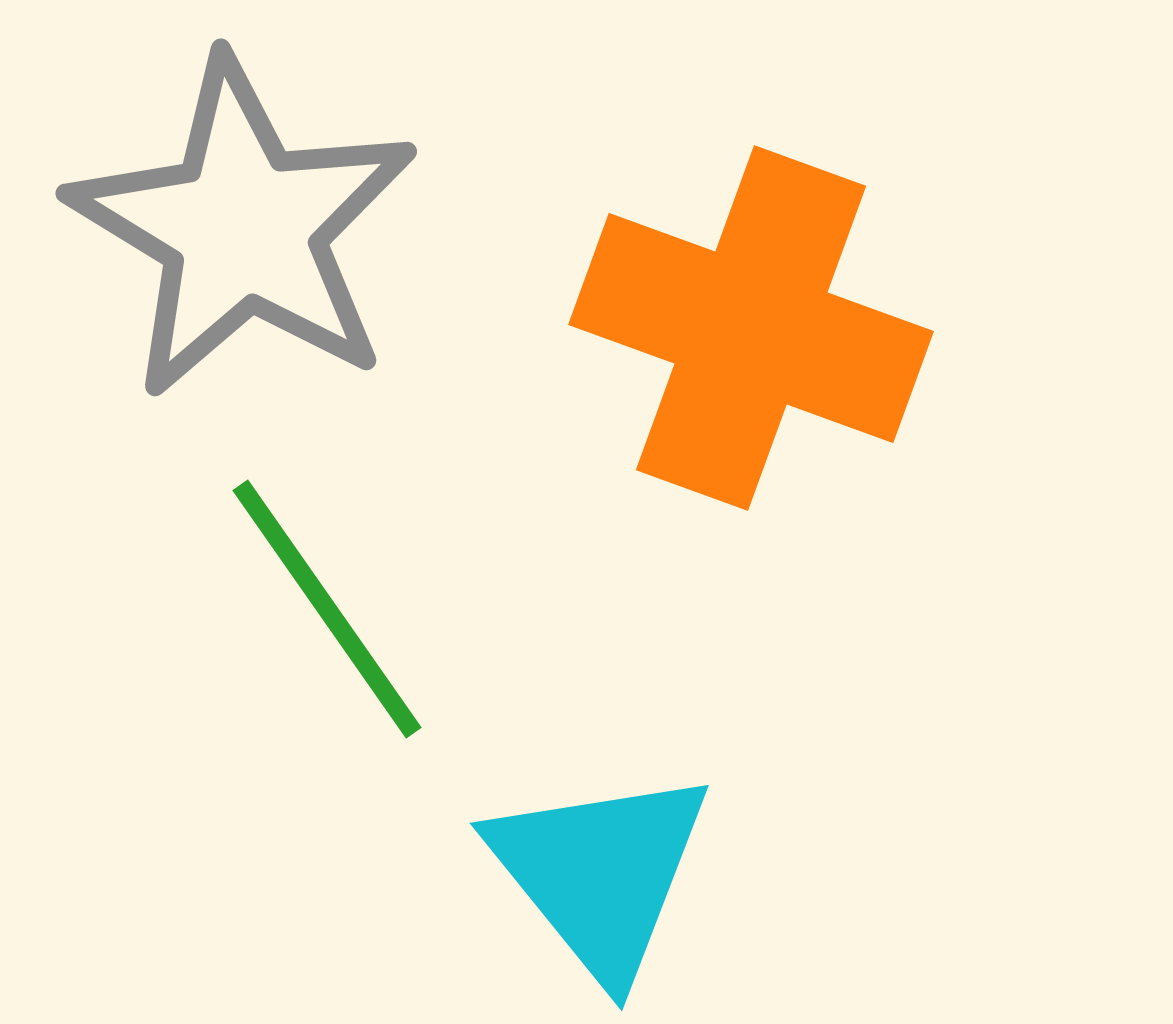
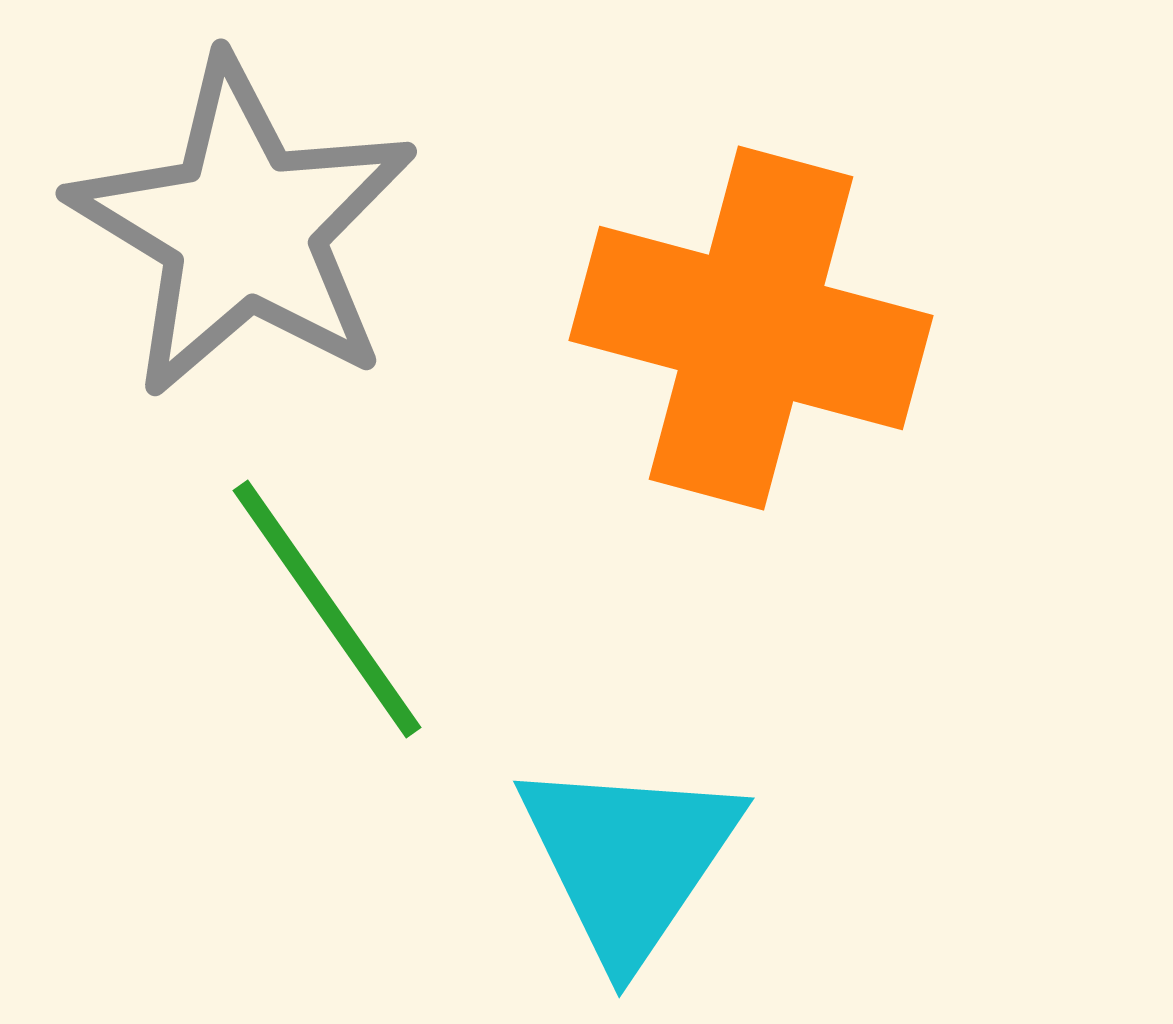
orange cross: rotated 5 degrees counterclockwise
cyan triangle: moved 29 px right, 14 px up; rotated 13 degrees clockwise
